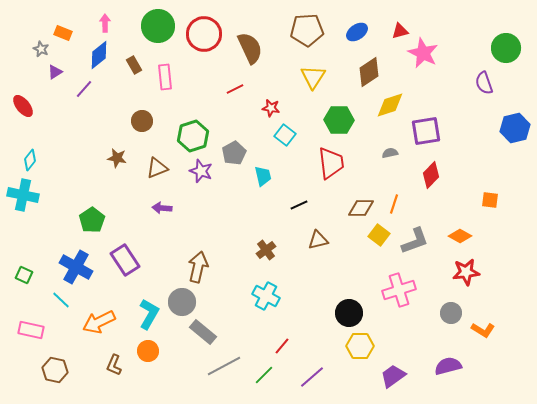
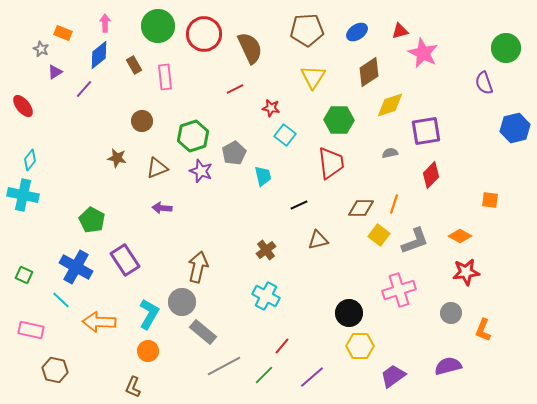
green pentagon at (92, 220): rotated 10 degrees counterclockwise
orange arrow at (99, 322): rotated 28 degrees clockwise
orange L-shape at (483, 330): rotated 80 degrees clockwise
brown L-shape at (114, 365): moved 19 px right, 22 px down
